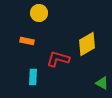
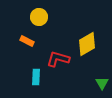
yellow circle: moved 4 px down
orange rectangle: rotated 16 degrees clockwise
cyan rectangle: moved 3 px right
green triangle: rotated 32 degrees clockwise
